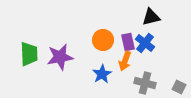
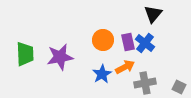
black triangle: moved 2 px right, 3 px up; rotated 36 degrees counterclockwise
green trapezoid: moved 4 px left
orange arrow: moved 6 px down; rotated 138 degrees counterclockwise
gray cross: rotated 25 degrees counterclockwise
